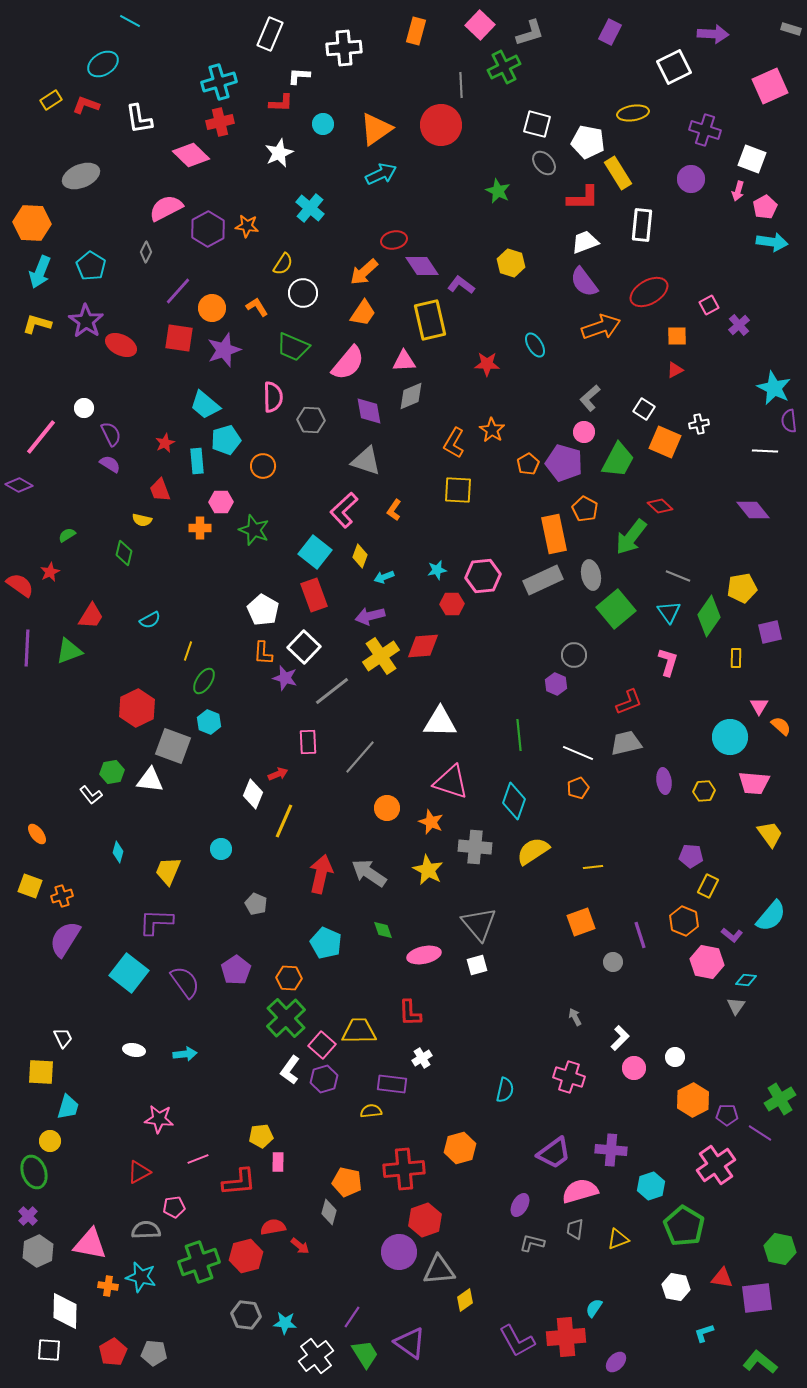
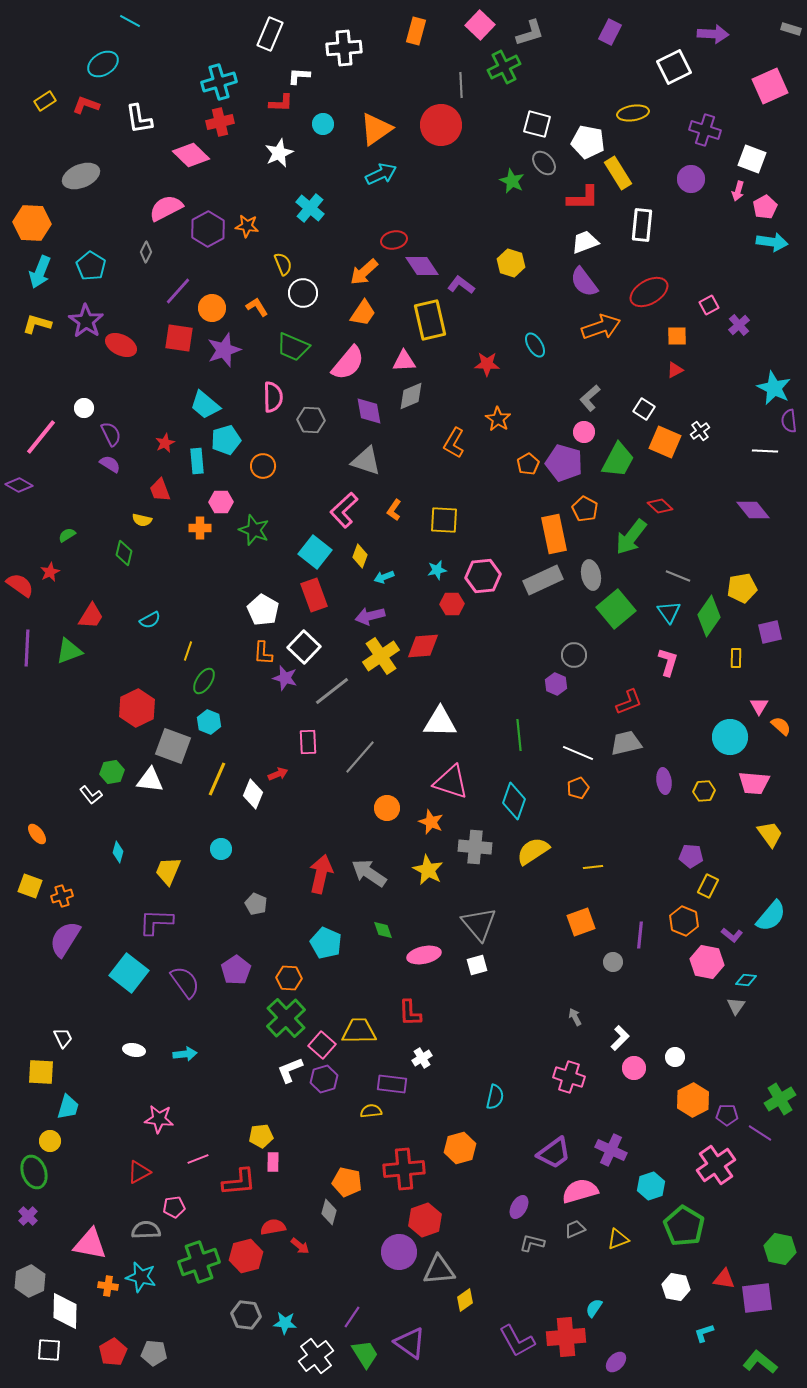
yellow rectangle at (51, 100): moved 6 px left, 1 px down
green star at (498, 191): moved 14 px right, 10 px up
yellow semicircle at (283, 264): rotated 55 degrees counterclockwise
white cross at (699, 424): moved 1 px right, 7 px down; rotated 24 degrees counterclockwise
orange star at (492, 430): moved 6 px right, 11 px up
yellow square at (458, 490): moved 14 px left, 30 px down
yellow line at (284, 821): moved 67 px left, 42 px up
purple line at (640, 935): rotated 24 degrees clockwise
white L-shape at (290, 1070): rotated 32 degrees clockwise
cyan semicircle at (505, 1090): moved 10 px left, 7 px down
purple cross at (611, 1150): rotated 20 degrees clockwise
pink rectangle at (278, 1162): moved 5 px left
purple ellipse at (520, 1205): moved 1 px left, 2 px down
gray trapezoid at (575, 1229): rotated 60 degrees clockwise
gray hexagon at (38, 1251): moved 8 px left, 30 px down
red triangle at (722, 1278): moved 2 px right, 1 px down
